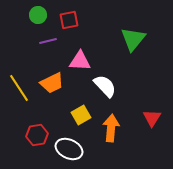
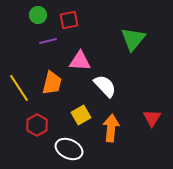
orange trapezoid: rotated 50 degrees counterclockwise
red hexagon: moved 10 px up; rotated 20 degrees counterclockwise
